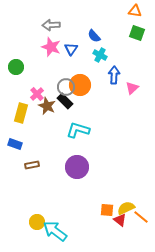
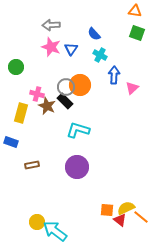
blue semicircle: moved 2 px up
pink cross: rotated 32 degrees counterclockwise
blue rectangle: moved 4 px left, 2 px up
